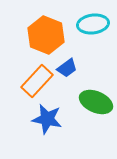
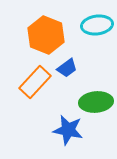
cyan ellipse: moved 4 px right, 1 px down
orange rectangle: moved 2 px left, 1 px down
green ellipse: rotated 28 degrees counterclockwise
blue star: moved 21 px right, 11 px down
